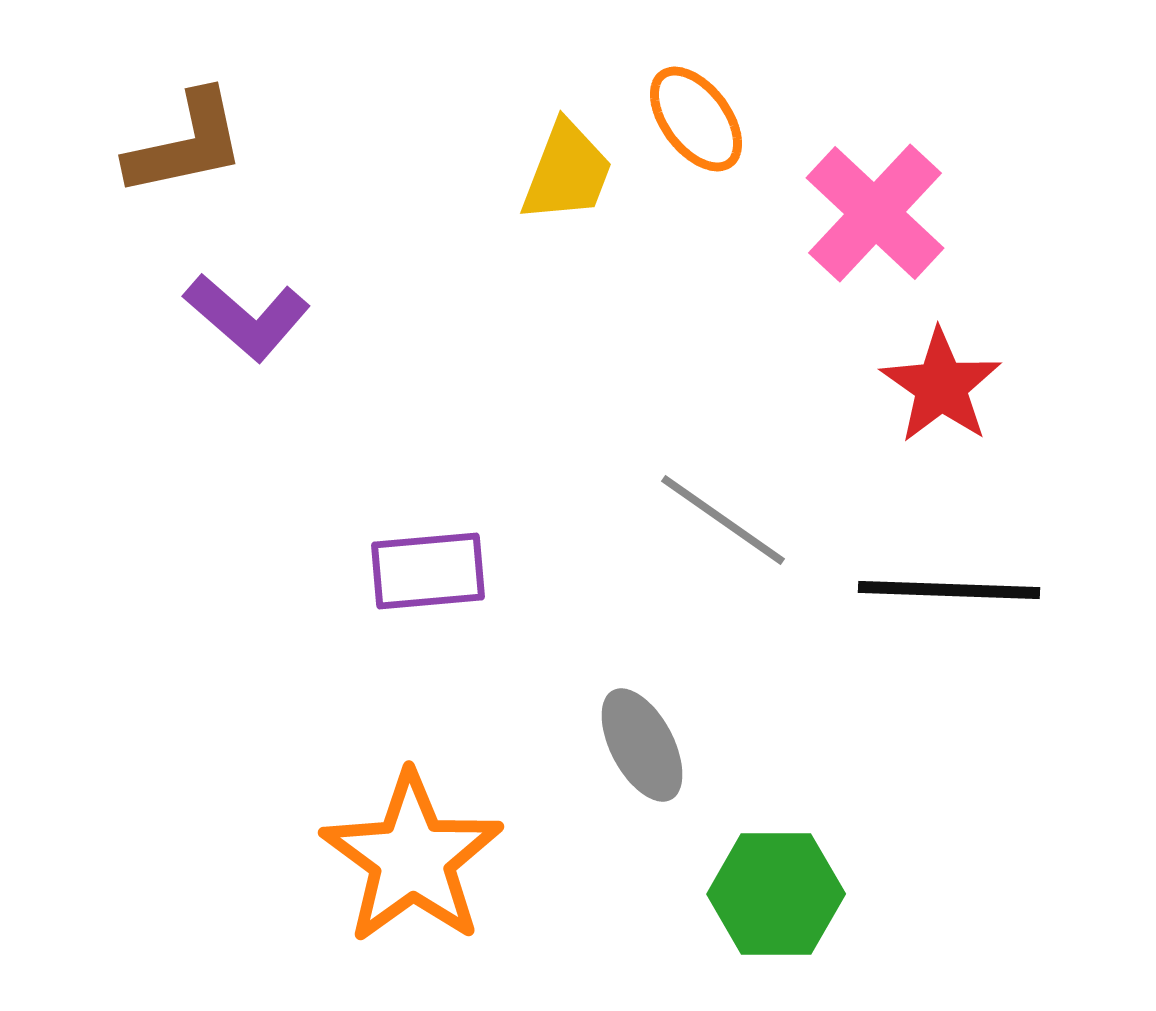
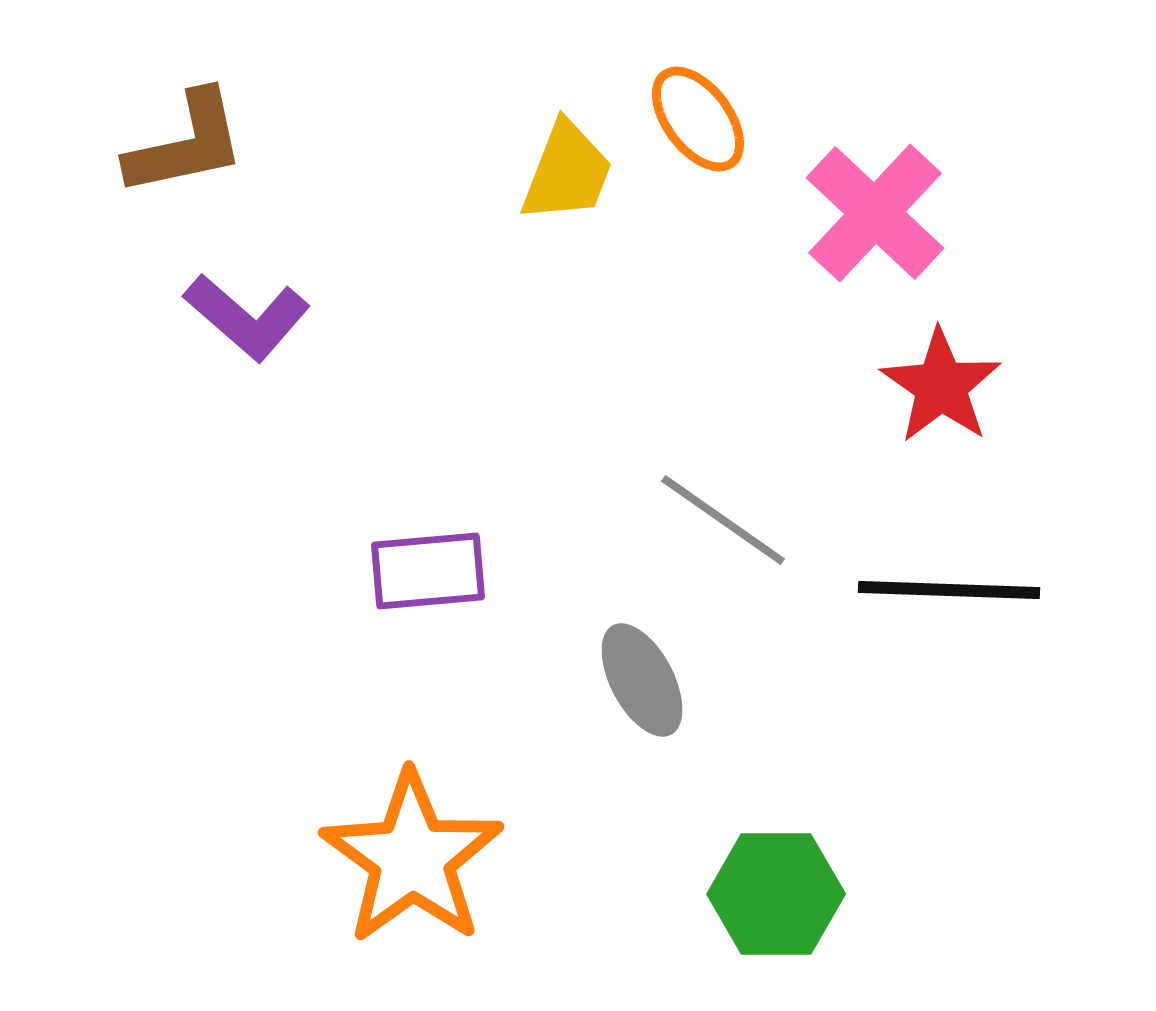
orange ellipse: moved 2 px right
gray ellipse: moved 65 px up
